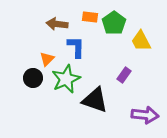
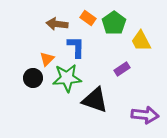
orange rectangle: moved 2 px left, 1 px down; rotated 28 degrees clockwise
purple rectangle: moved 2 px left, 6 px up; rotated 21 degrees clockwise
green star: moved 1 px right, 1 px up; rotated 20 degrees clockwise
